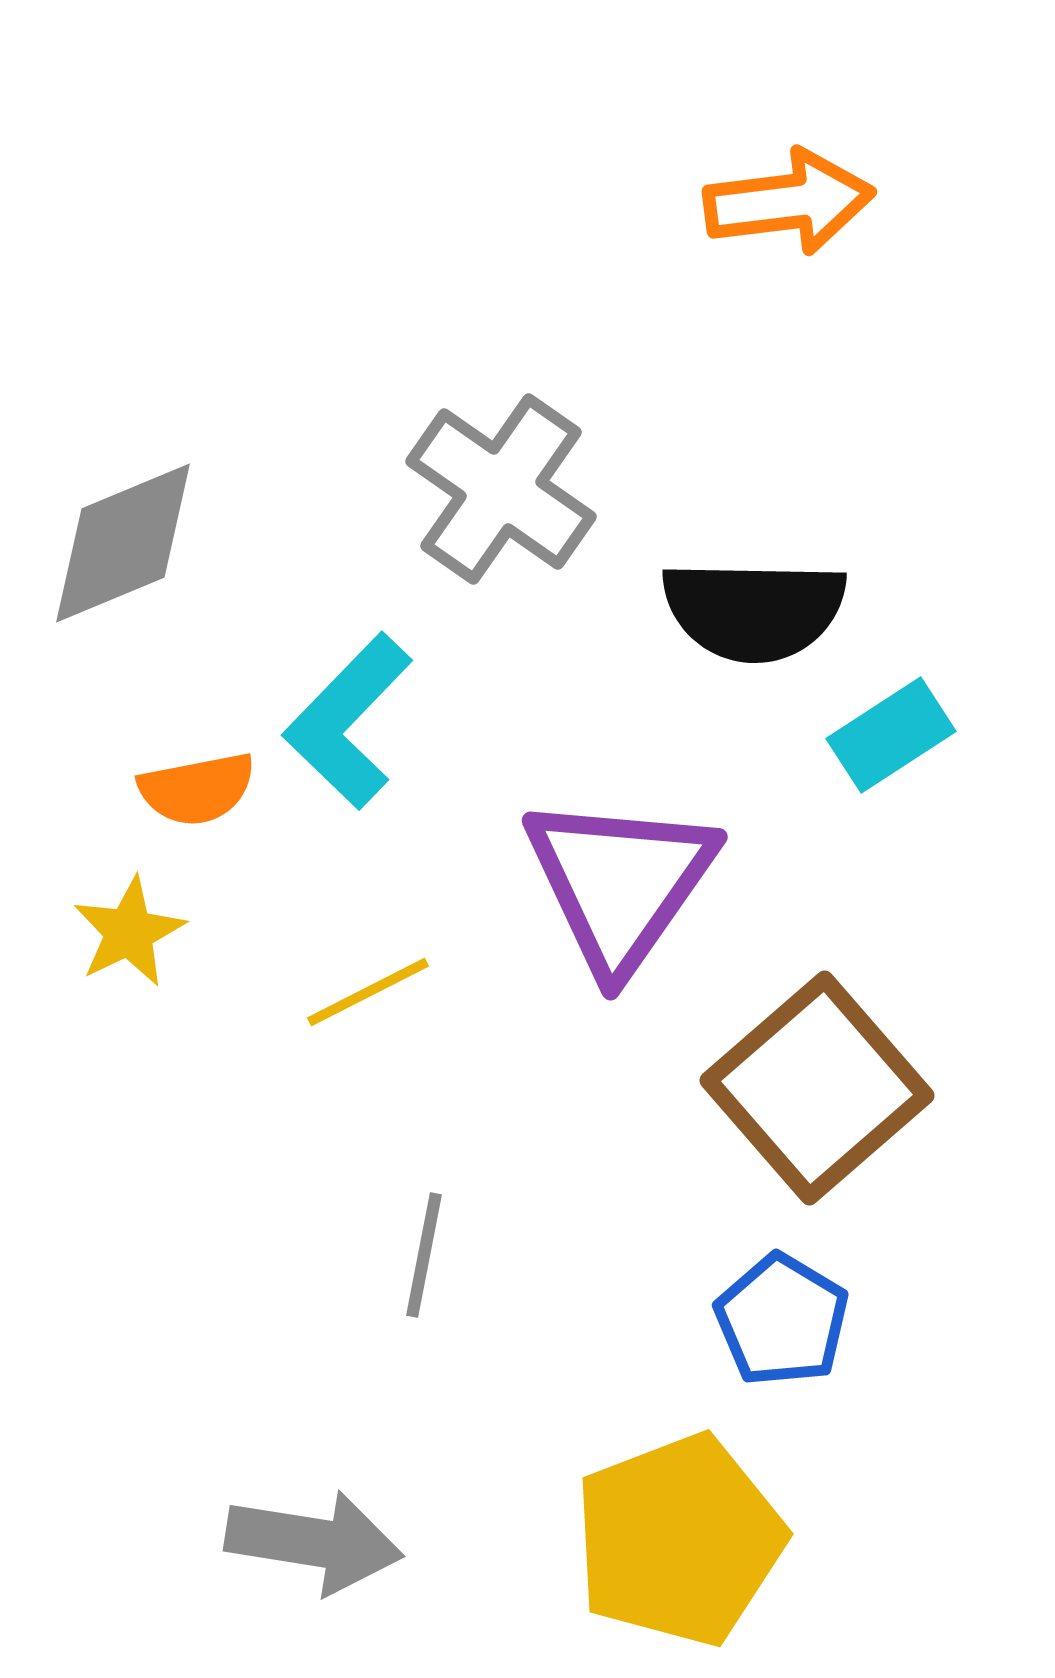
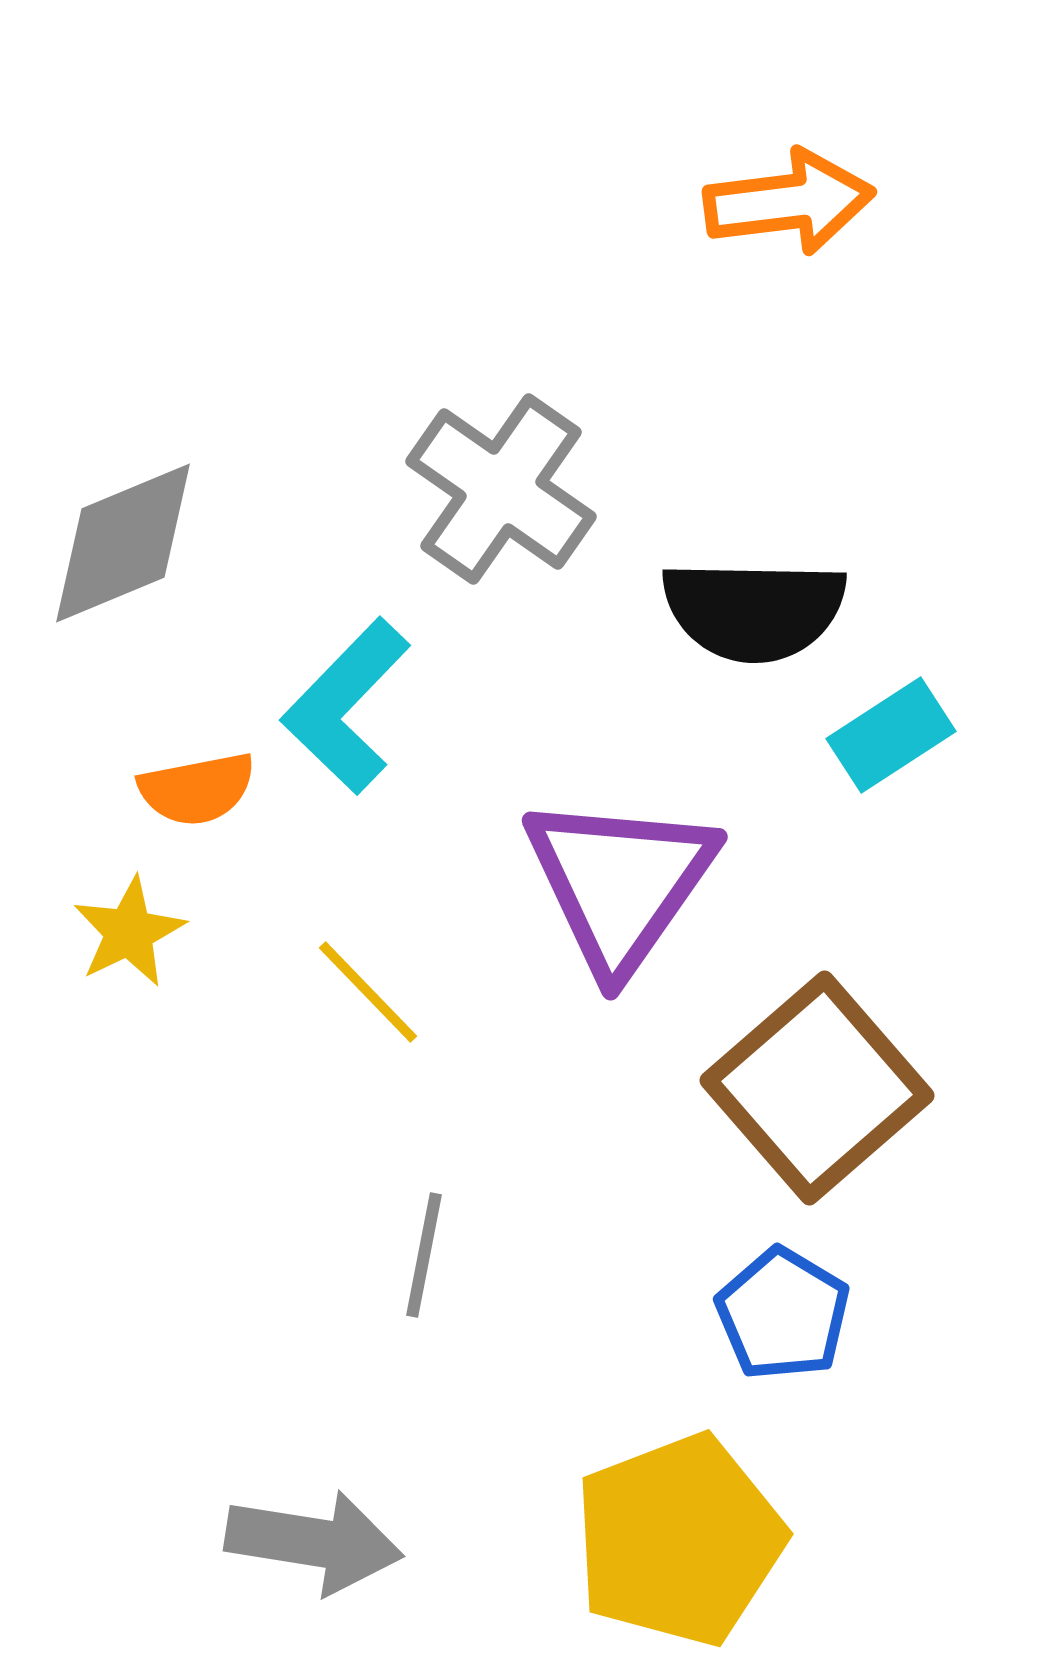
cyan L-shape: moved 2 px left, 15 px up
yellow line: rotated 73 degrees clockwise
blue pentagon: moved 1 px right, 6 px up
